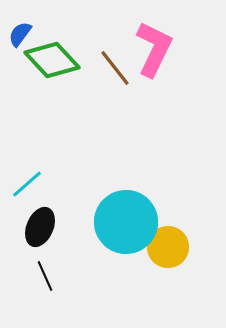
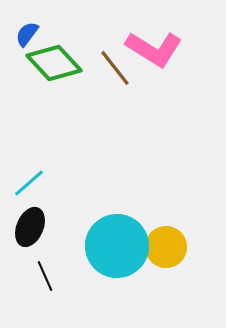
blue semicircle: moved 7 px right
pink L-shape: rotated 96 degrees clockwise
green diamond: moved 2 px right, 3 px down
cyan line: moved 2 px right, 1 px up
cyan circle: moved 9 px left, 24 px down
black ellipse: moved 10 px left
yellow circle: moved 2 px left
